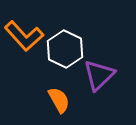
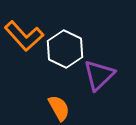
orange semicircle: moved 8 px down
